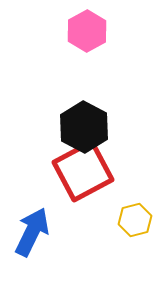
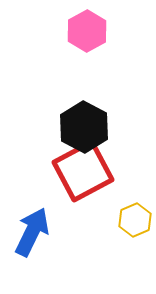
yellow hexagon: rotated 8 degrees counterclockwise
